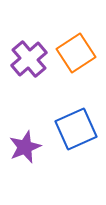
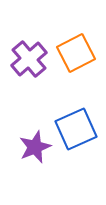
orange square: rotated 6 degrees clockwise
purple star: moved 10 px right
